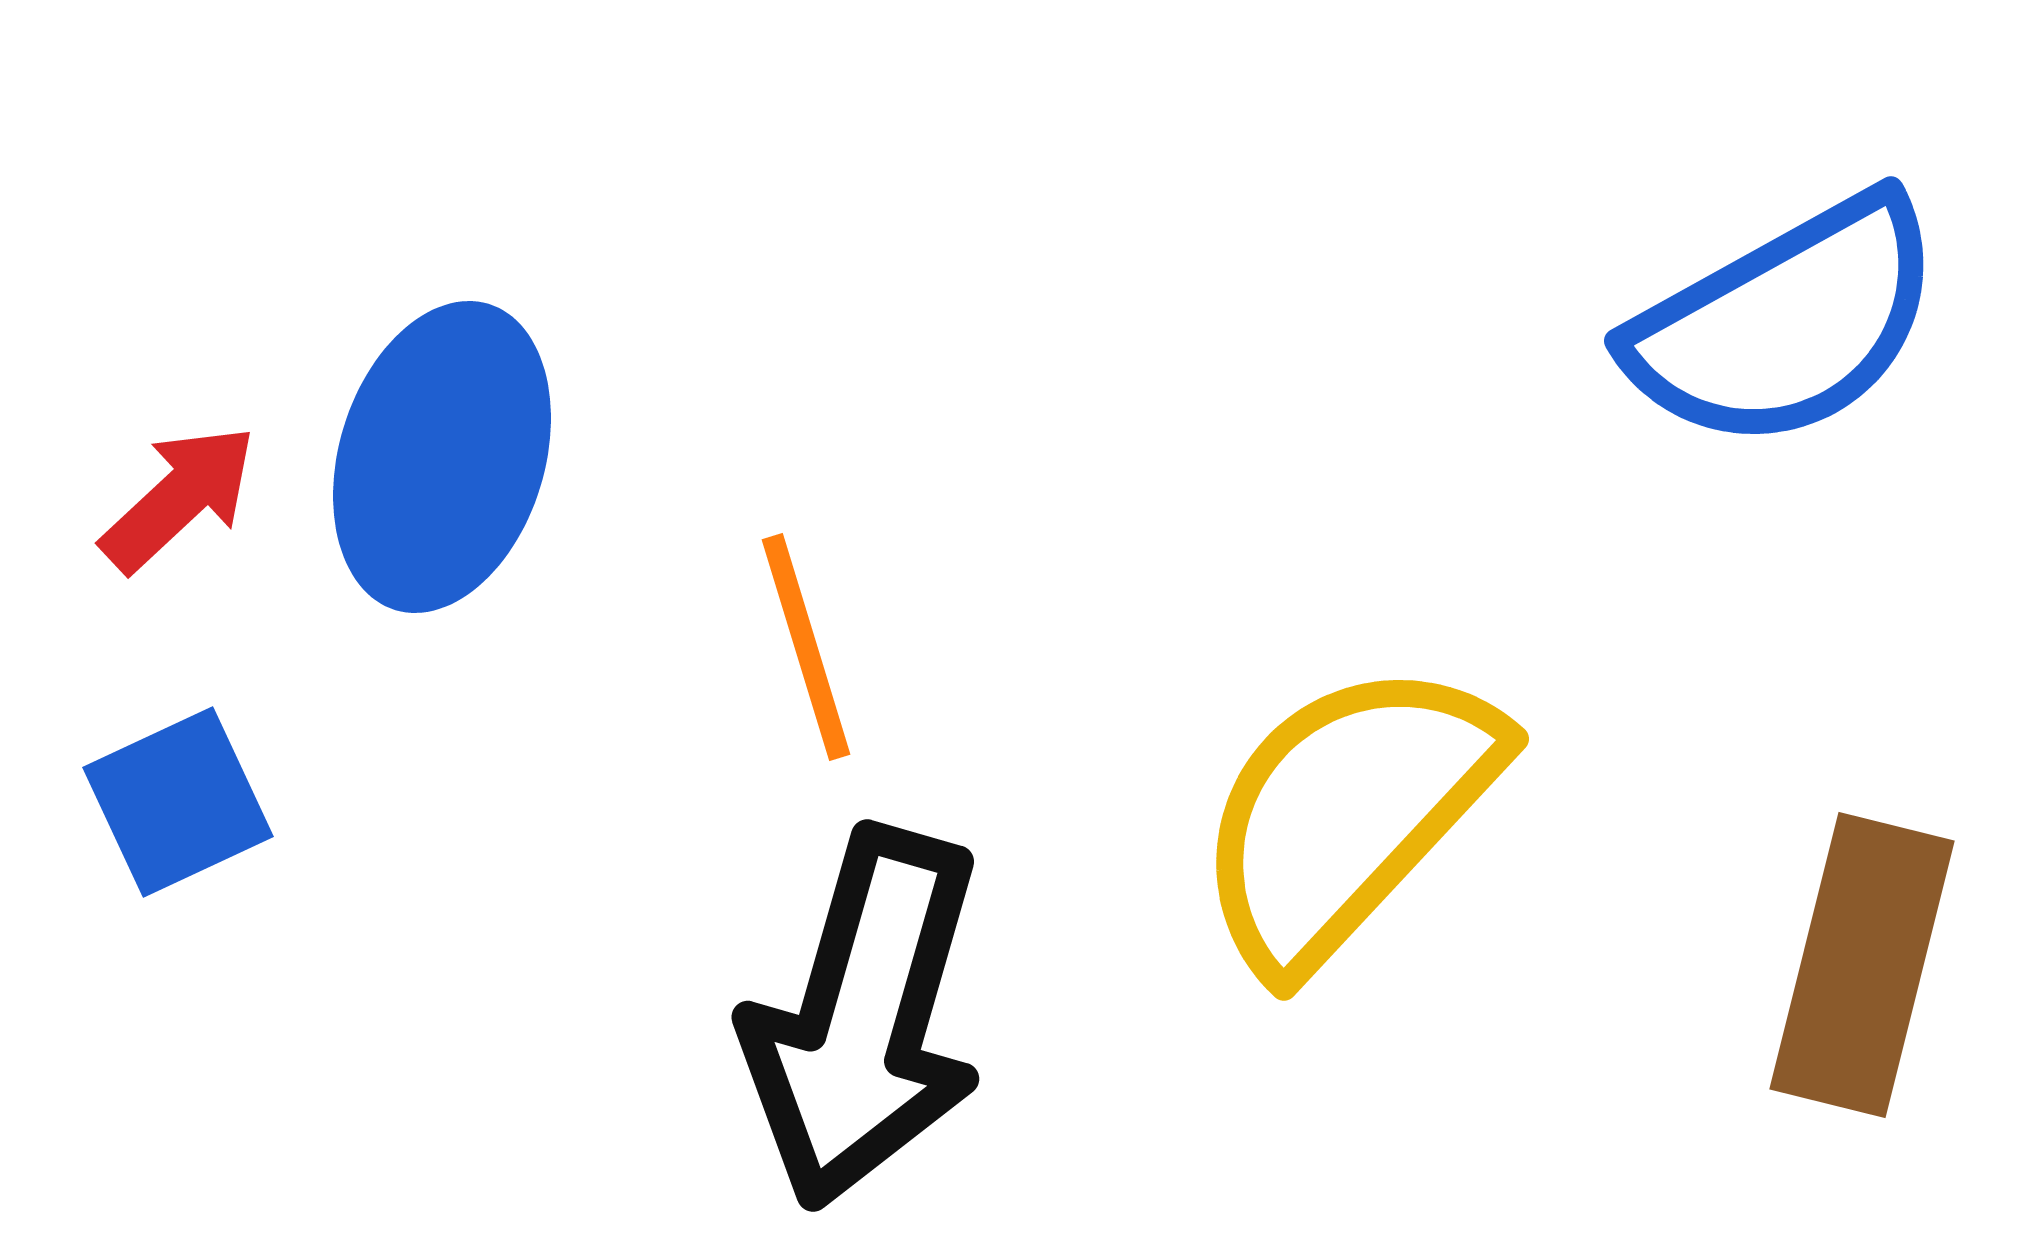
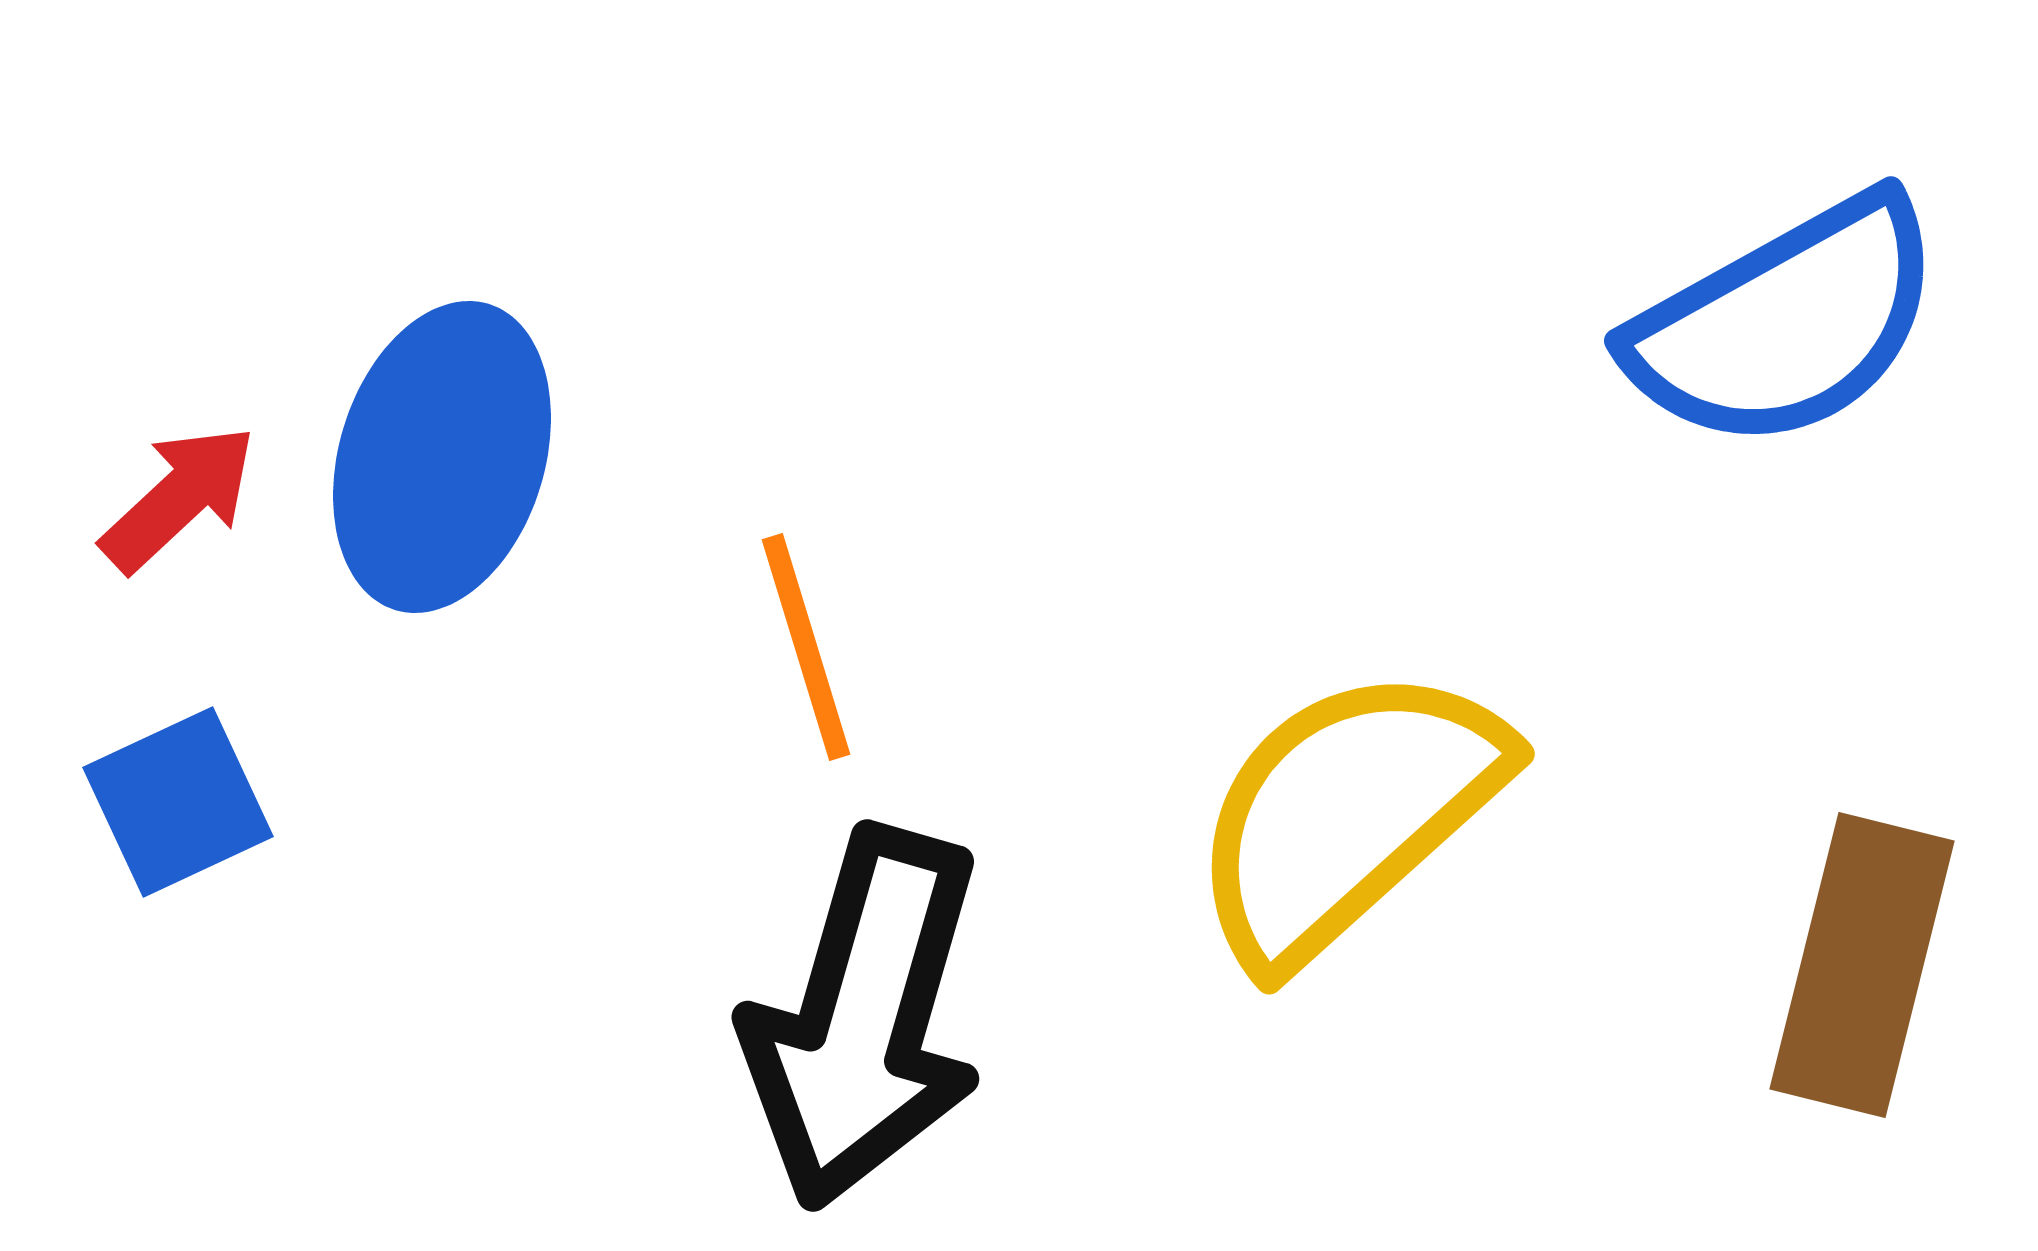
yellow semicircle: rotated 5 degrees clockwise
